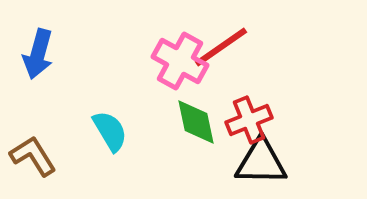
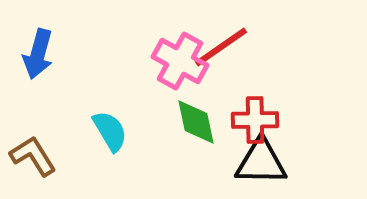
red cross: moved 6 px right; rotated 21 degrees clockwise
